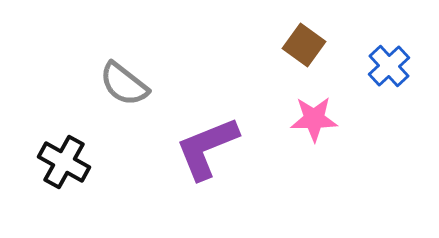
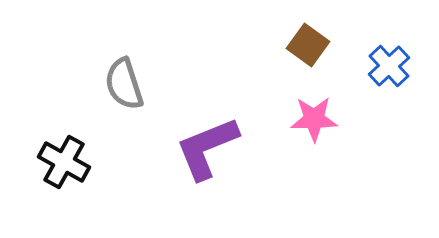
brown square: moved 4 px right
gray semicircle: rotated 34 degrees clockwise
